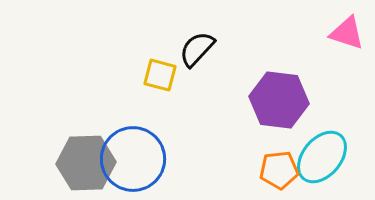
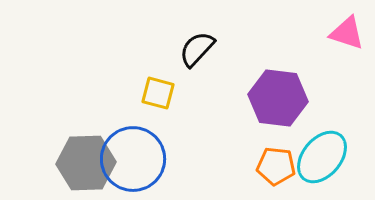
yellow square: moved 2 px left, 18 px down
purple hexagon: moved 1 px left, 2 px up
orange pentagon: moved 3 px left, 4 px up; rotated 12 degrees clockwise
